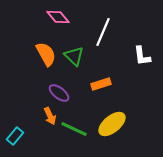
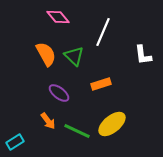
white L-shape: moved 1 px right, 1 px up
orange arrow: moved 2 px left, 5 px down; rotated 12 degrees counterclockwise
green line: moved 3 px right, 2 px down
cyan rectangle: moved 6 px down; rotated 18 degrees clockwise
